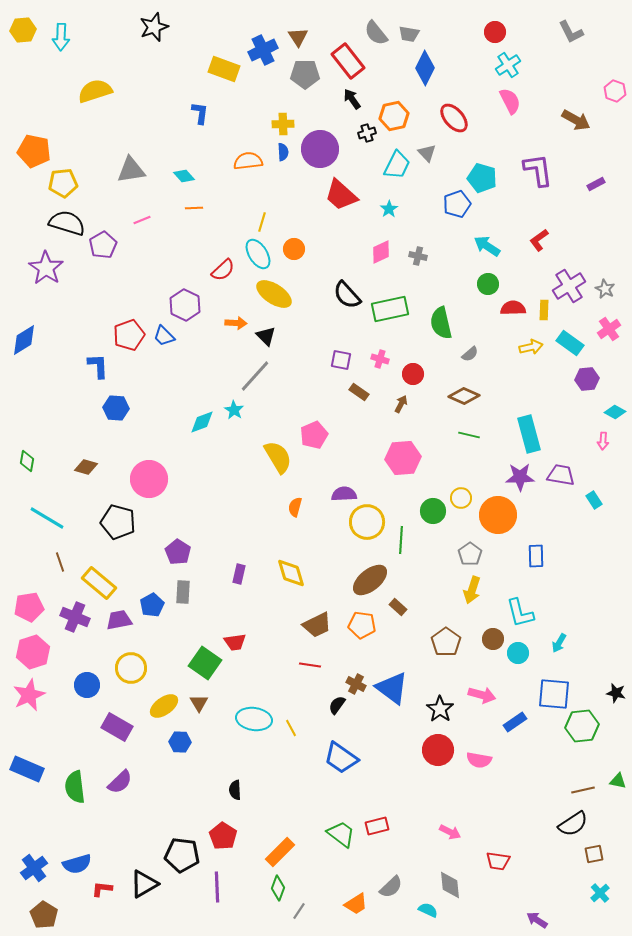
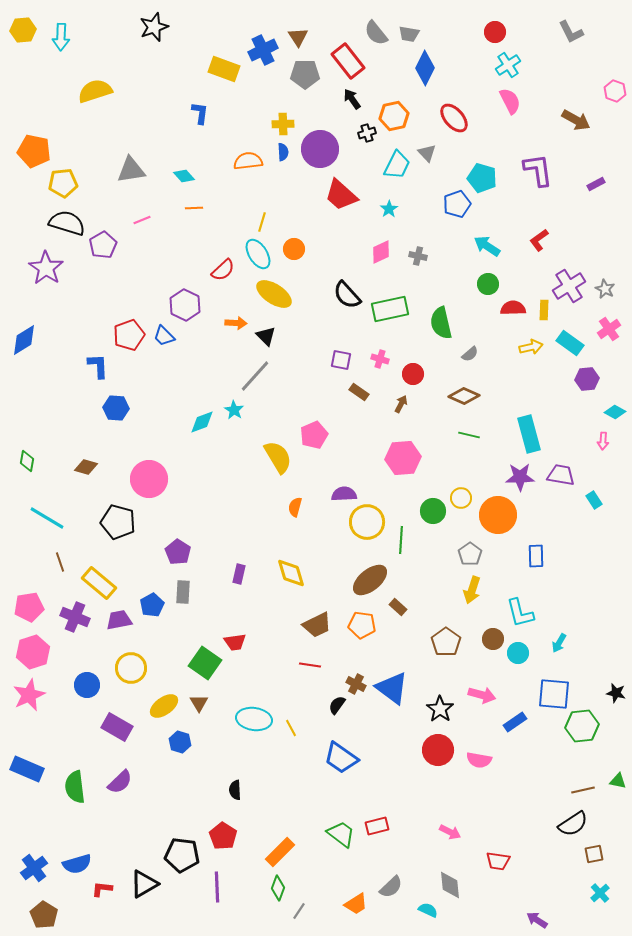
blue hexagon at (180, 742): rotated 15 degrees clockwise
